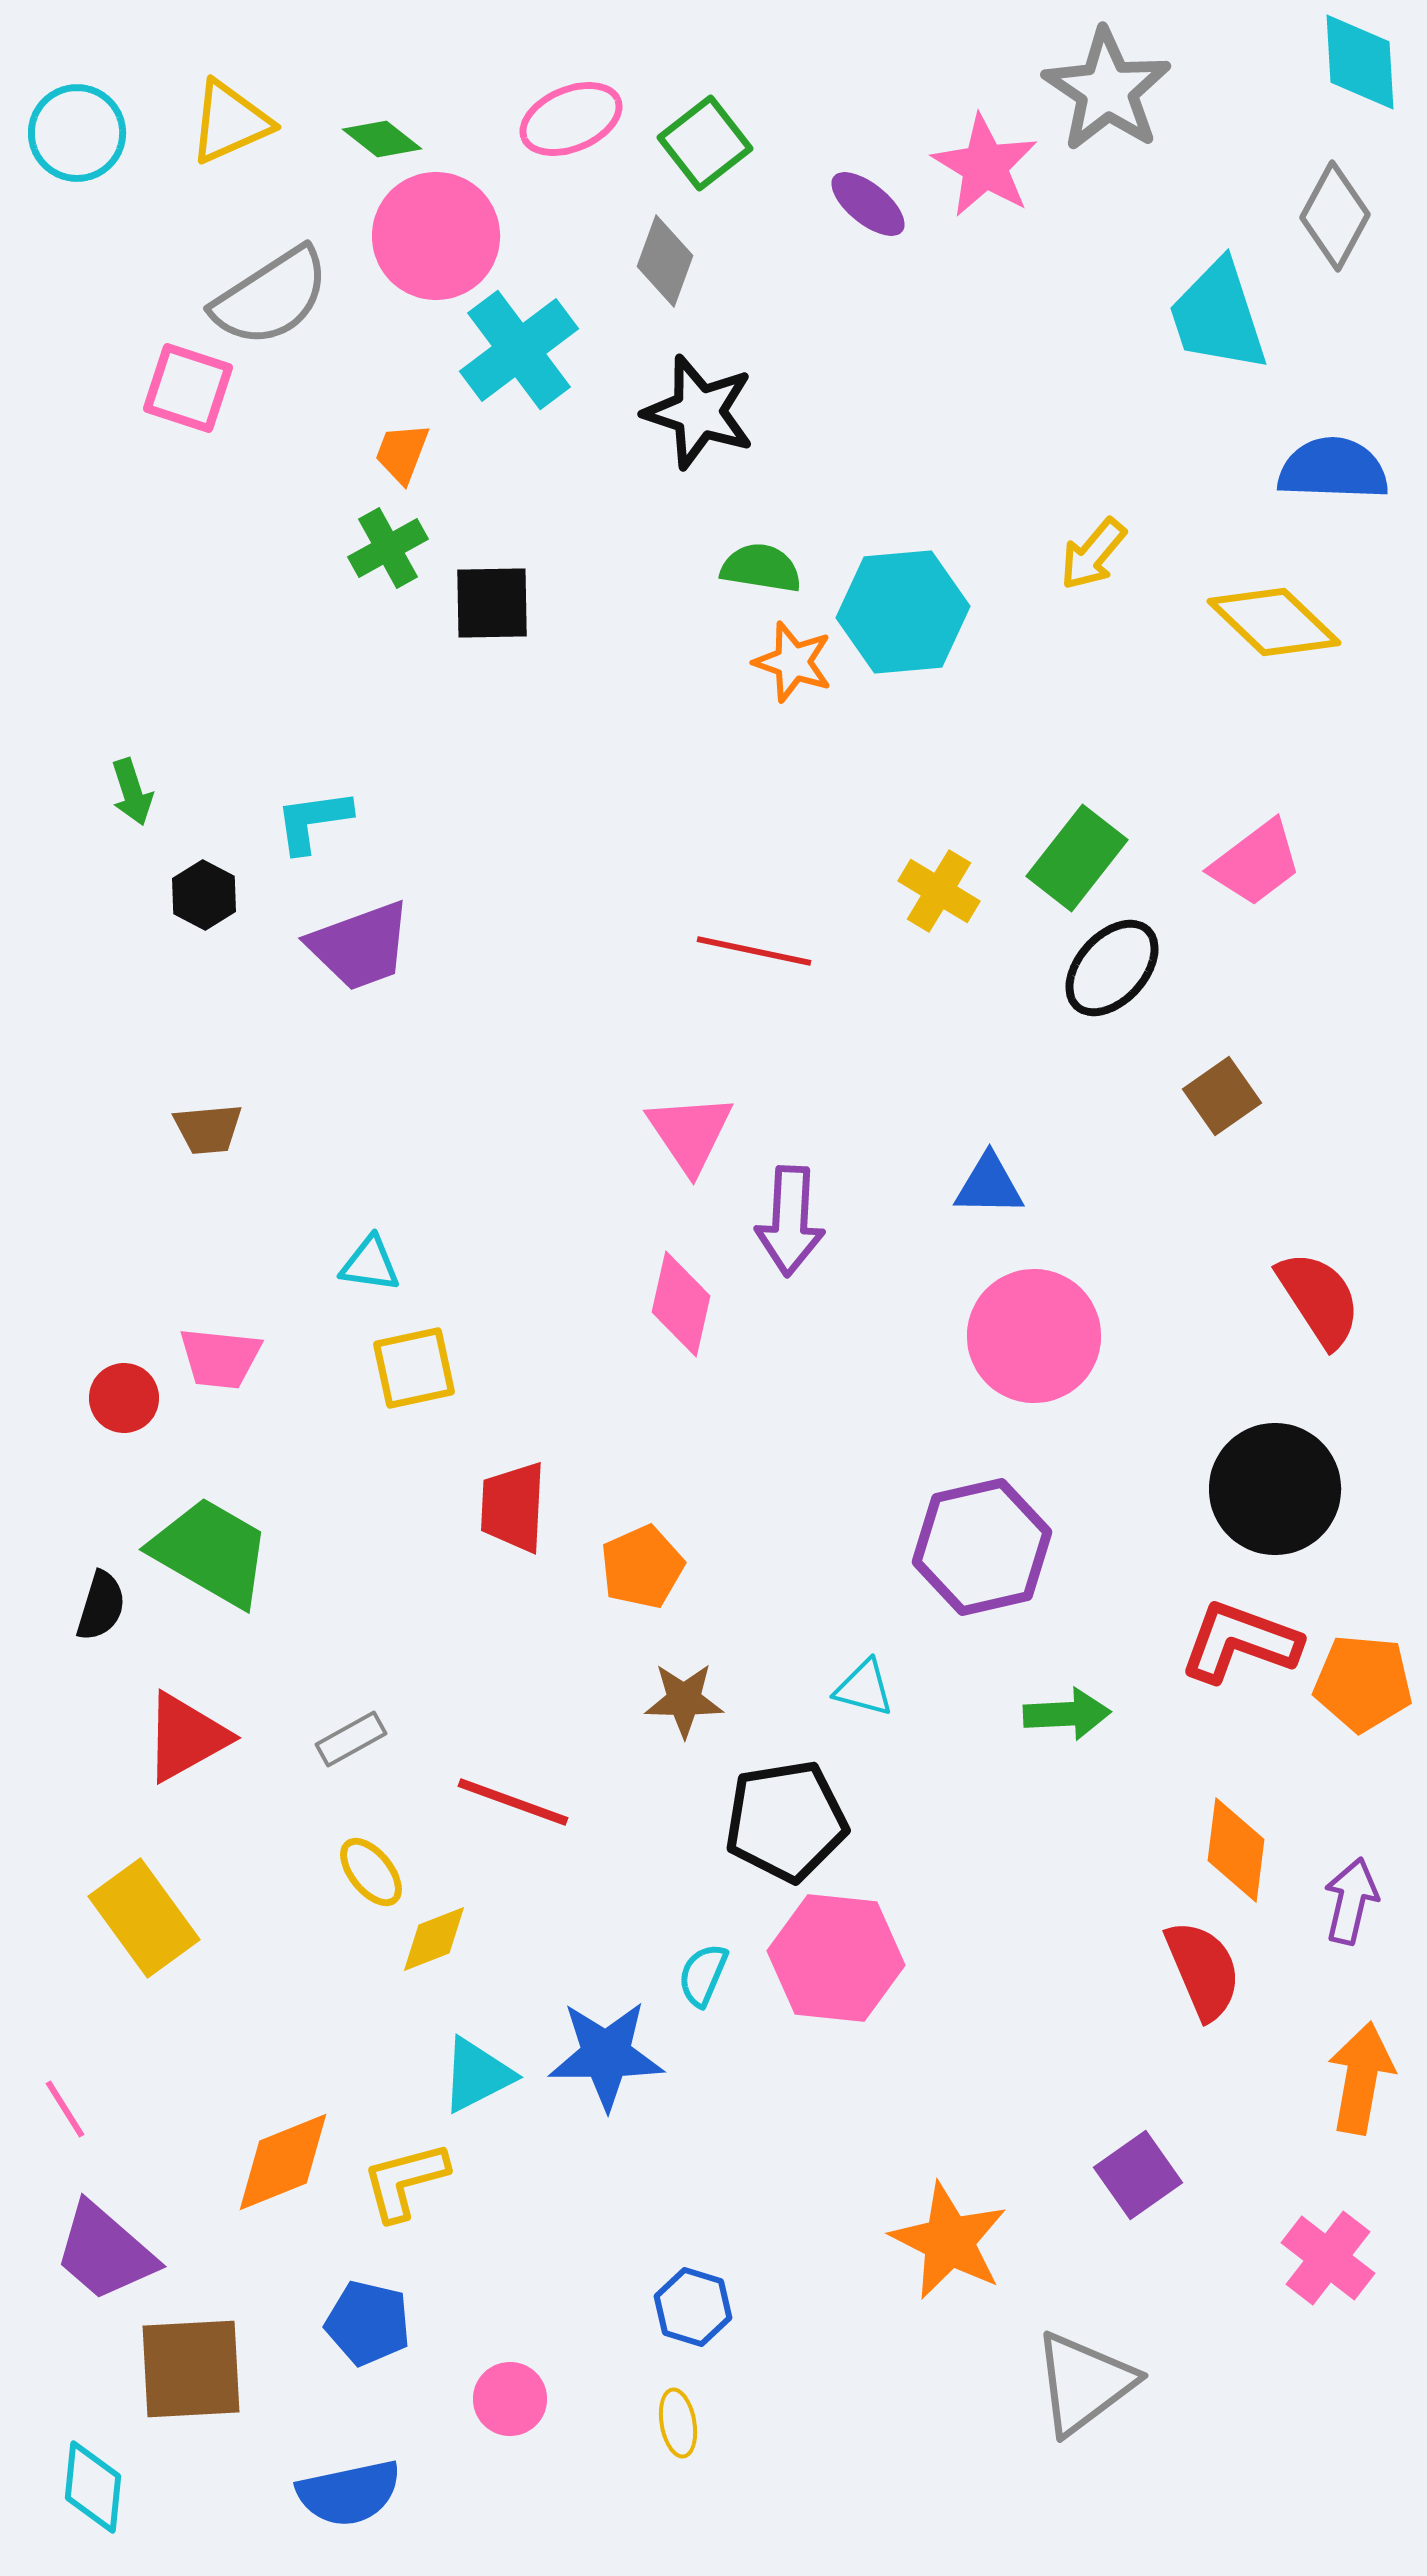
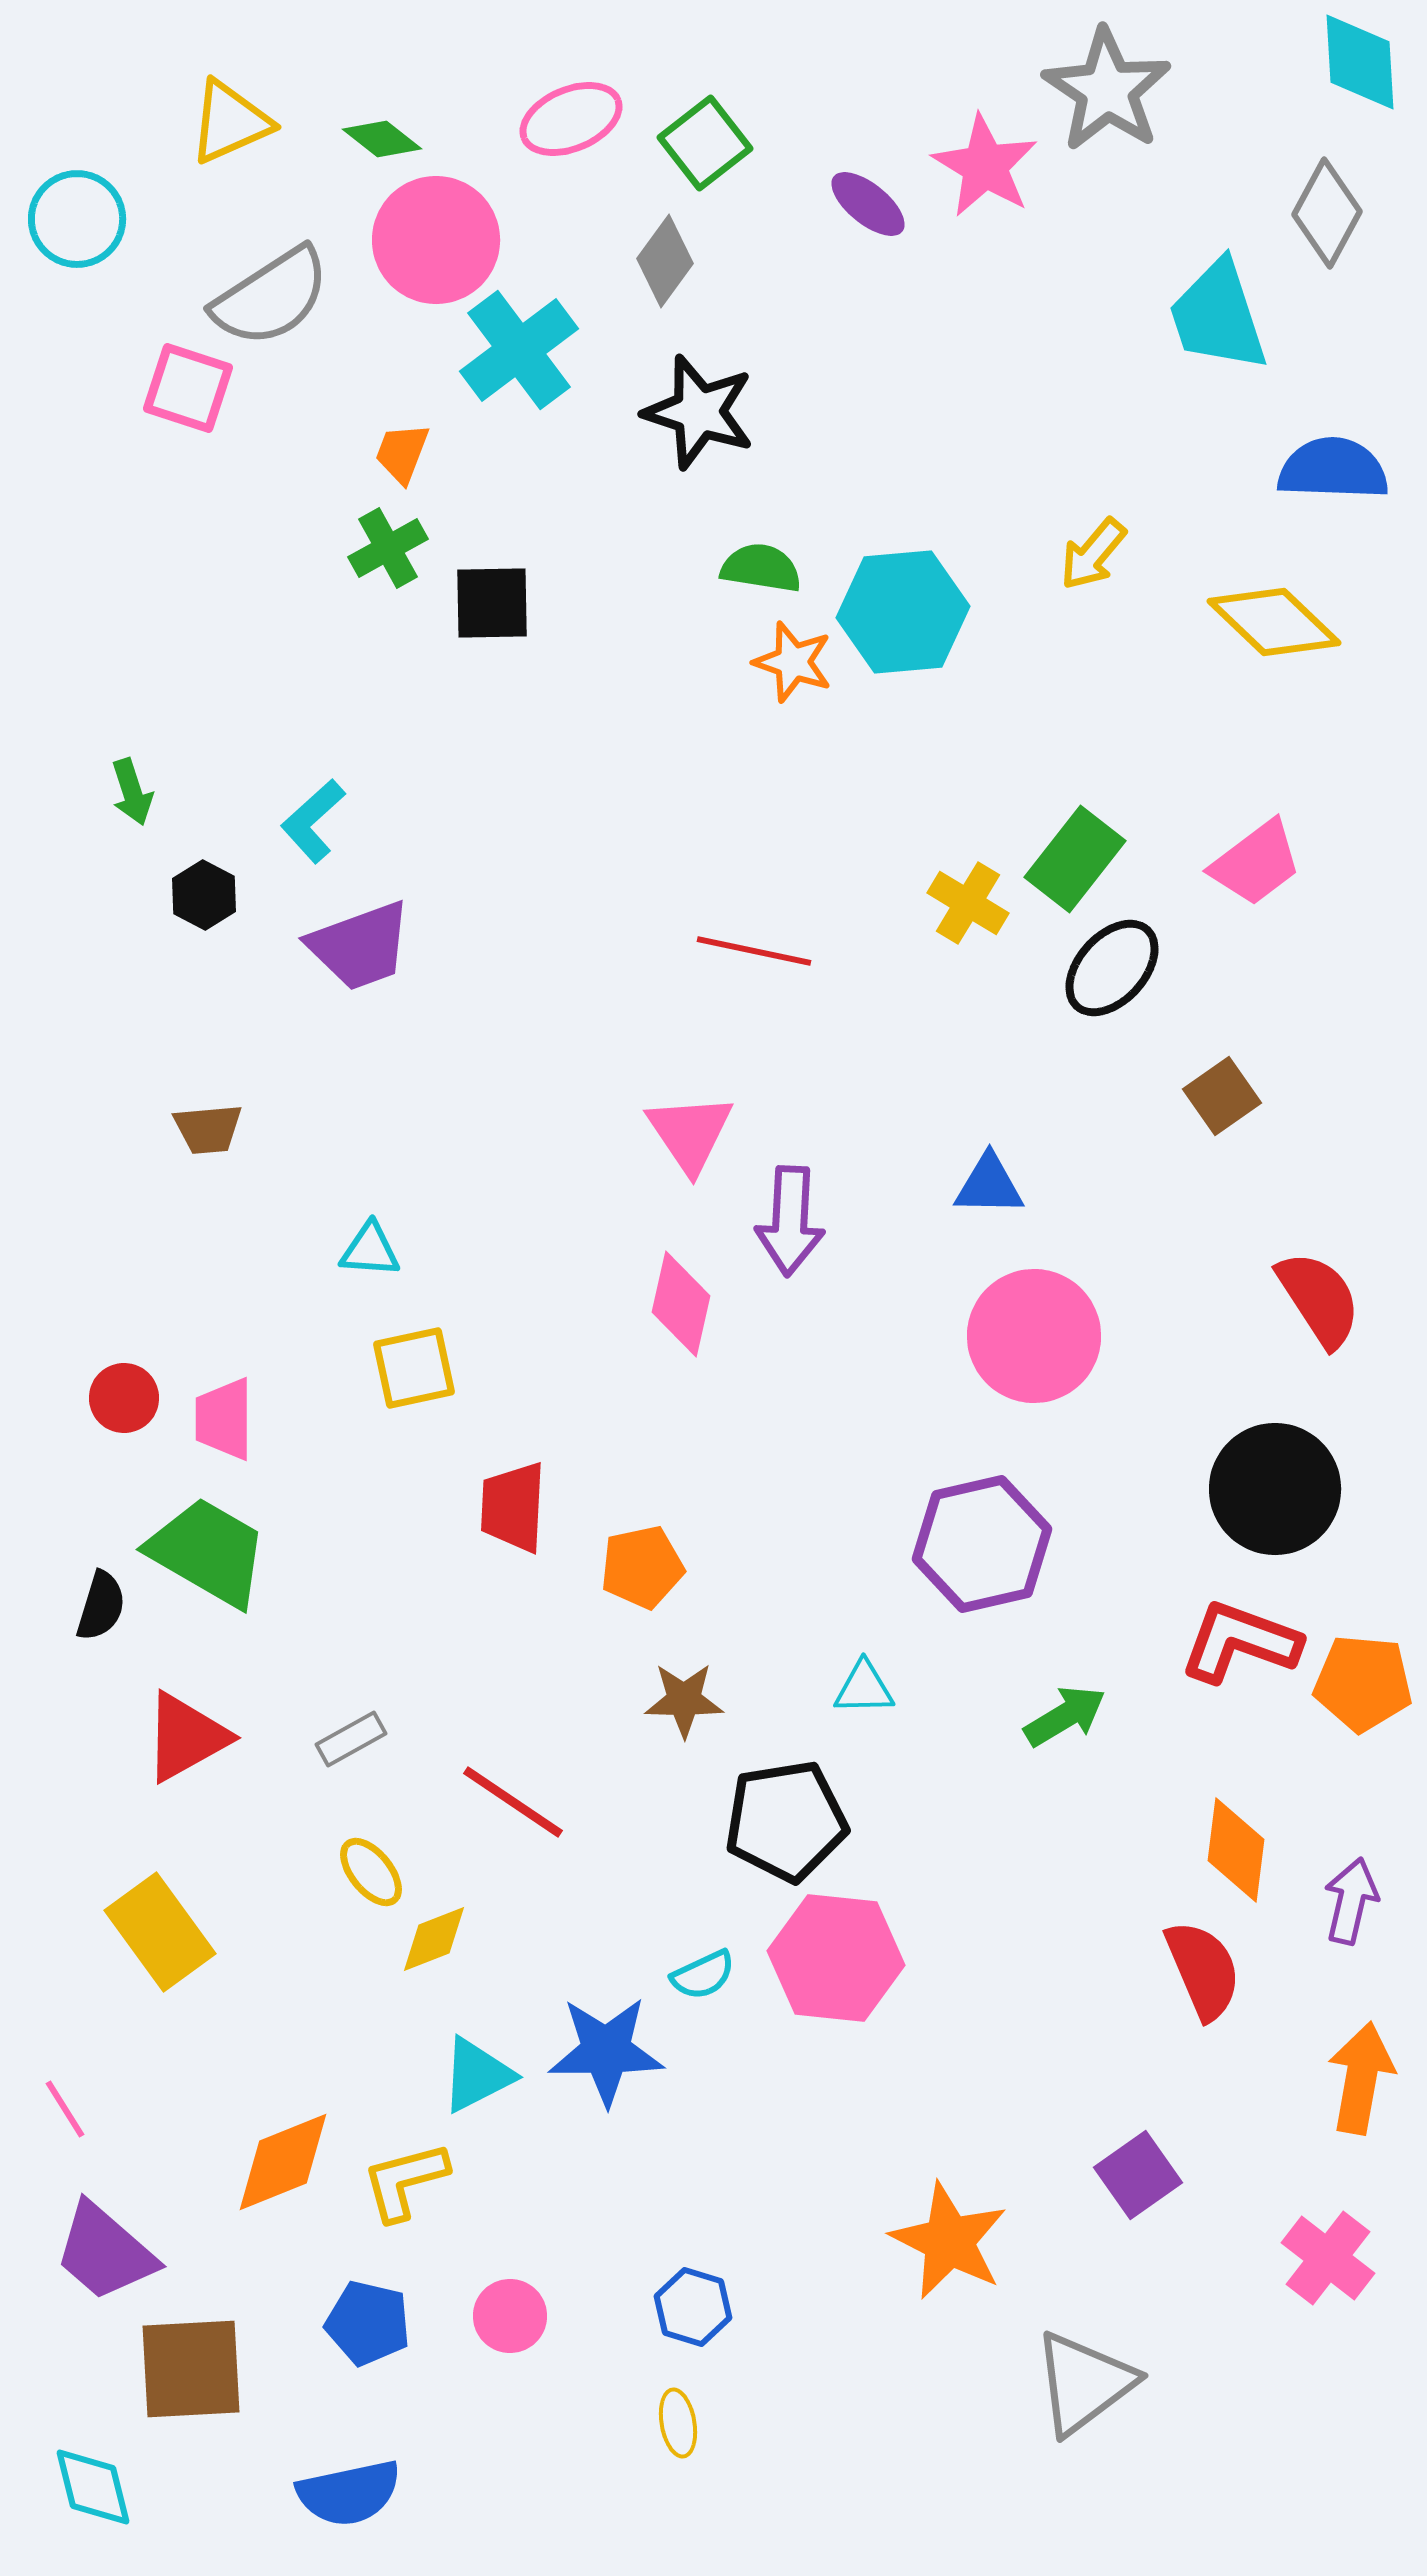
cyan circle at (77, 133): moved 86 px down
gray diamond at (1335, 216): moved 8 px left, 3 px up
pink circle at (436, 236): moved 4 px down
gray diamond at (665, 261): rotated 16 degrees clockwise
cyan L-shape at (313, 821): rotated 34 degrees counterclockwise
green rectangle at (1077, 858): moved 2 px left, 1 px down
yellow cross at (939, 891): moved 29 px right, 12 px down
cyan triangle at (370, 1264): moved 14 px up; rotated 4 degrees counterclockwise
pink trapezoid at (220, 1358): moved 4 px right, 61 px down; rotated 84 degrees clockwise
purple hexagon at (982, 1547): moved 3 px up
green trapezoid at (211, 1552): moved 3 px left
orange pentagon at (642, 1567): rotated 12 degrees clockwise
cyan triangle at (864, 1688): rotated 16 degrees counterclockwise
green arrow at (1067, 1714): moved 2 px left, 2 px down; rotated 28 degrees counterclockwise
red line at (513, 1802): rotated 14 degrees clockwise
yellow rectangle at (144, 1918): moved 16 px right, 14 px down
cyan semicircle at (703, 1975): rotated 138 degrees counterclockwise
blue star at (606, 2055): moved 4 px up
pink circle at (510, 2399): moved 83 px up
cyan diamond at (93, 2487): rotated 20 degrees counterclockwise
